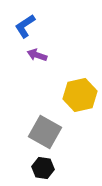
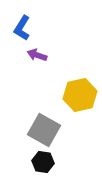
blue L-shape: moved 3 px left, 2 px down; rotated 25 degrees counterclockwise
gray square: moved 1 px left, 2 px up
black hexagon: moved 6 px up
